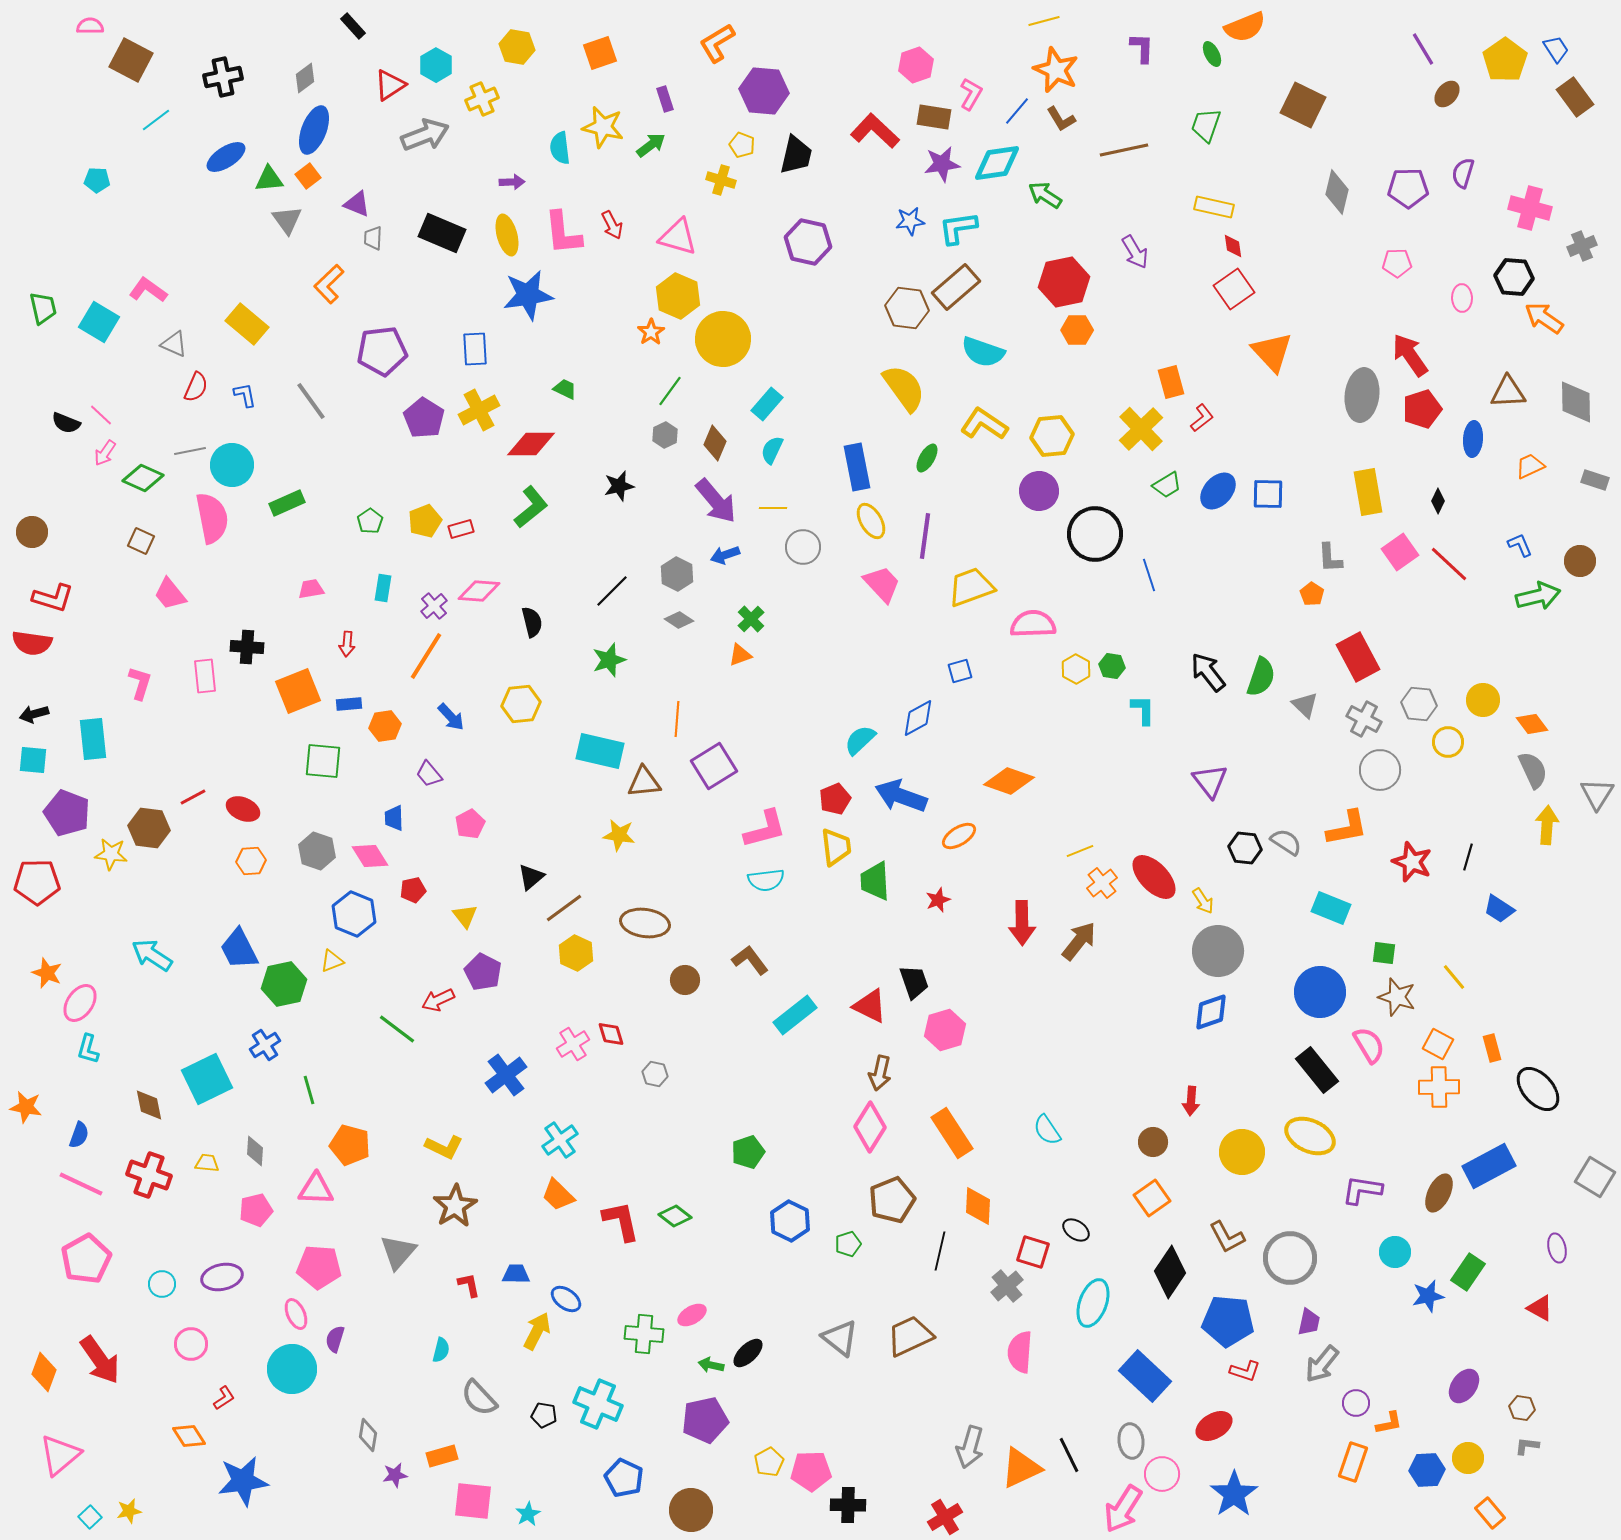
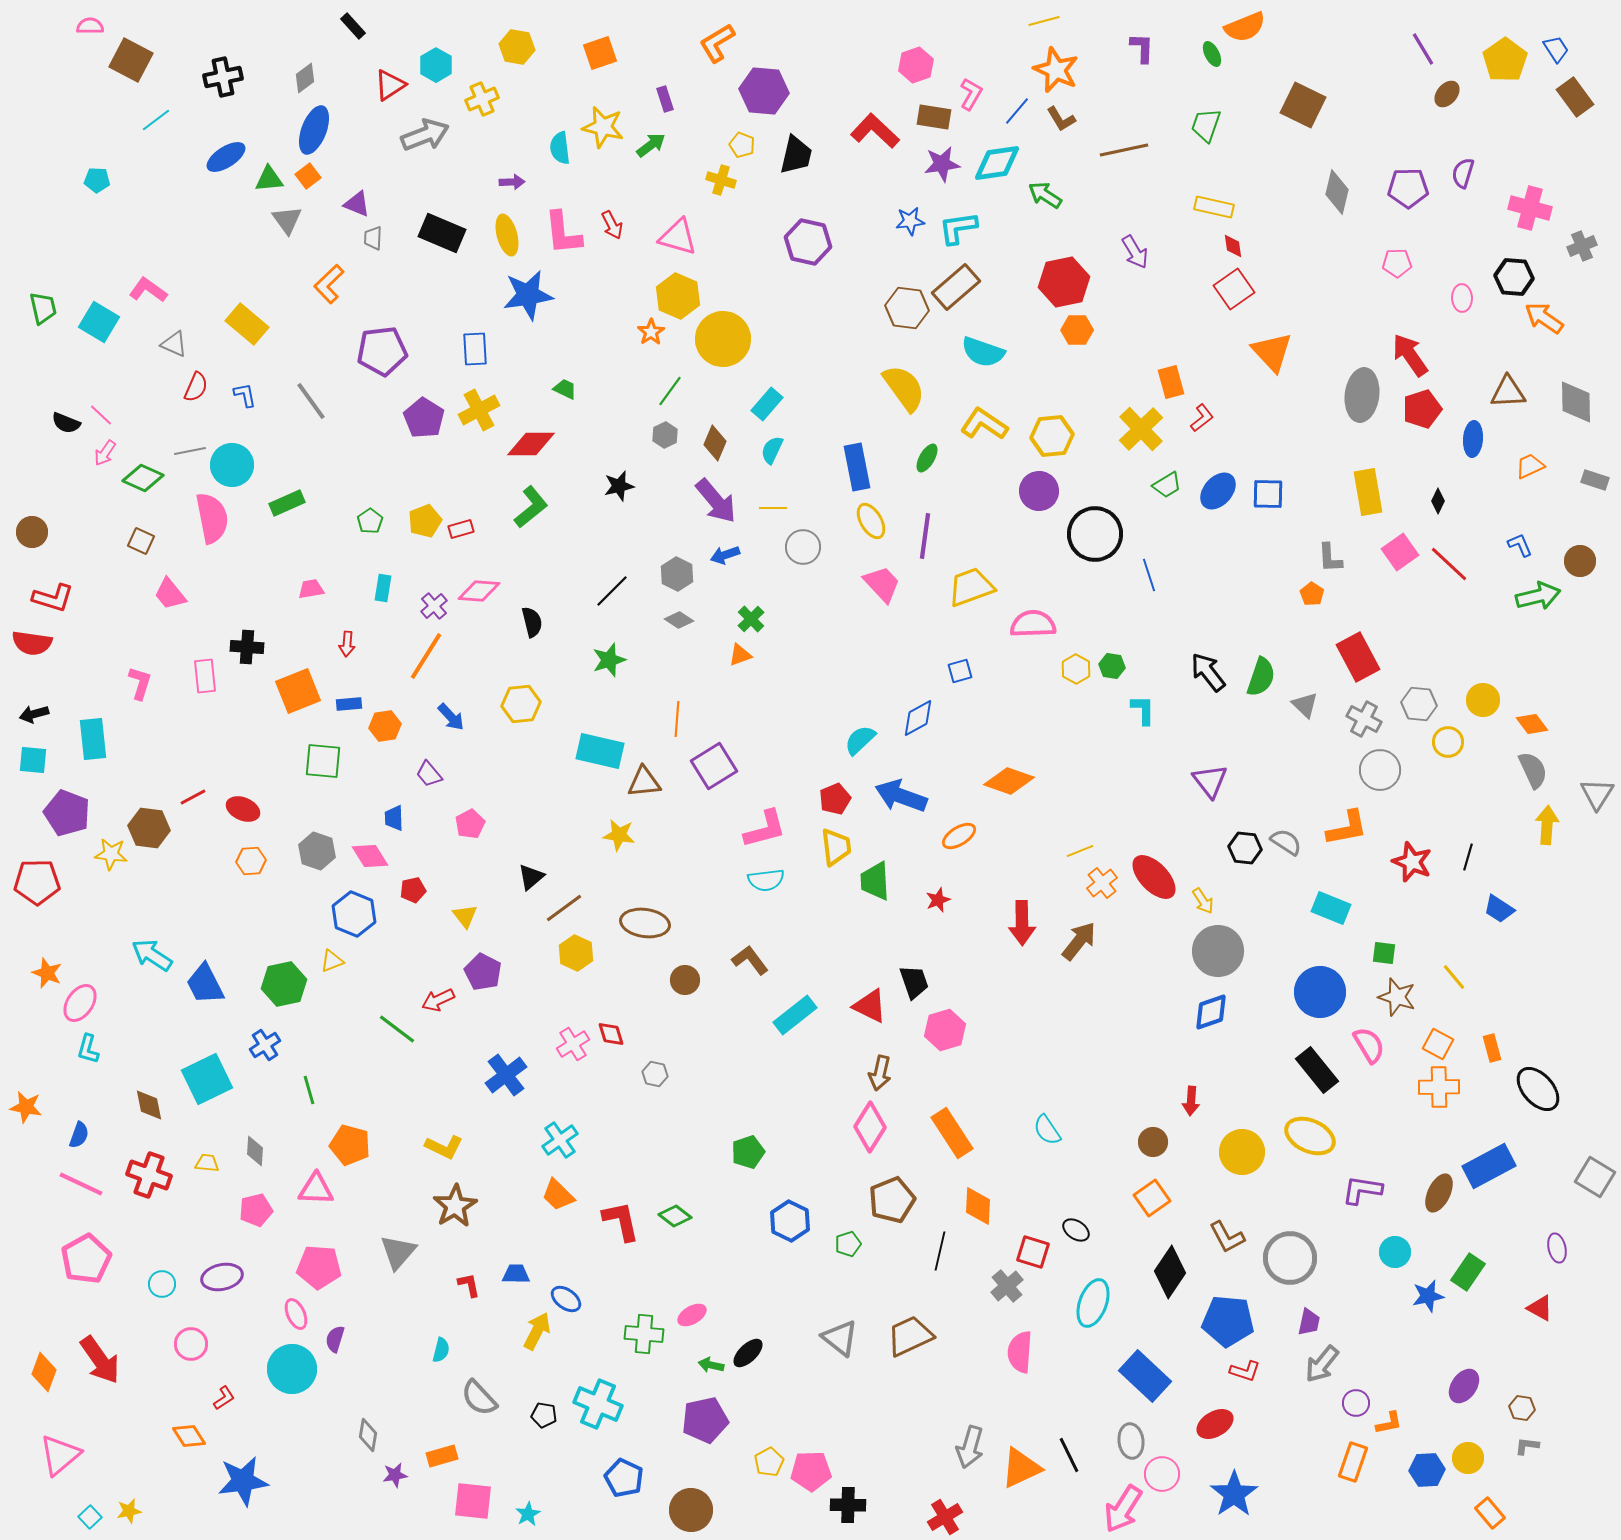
blue trapezoid at (239, 949): moved 34 px left, 35 px down
red ellipse at (1214, 1426): moved 1 px right, 2 px up
